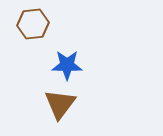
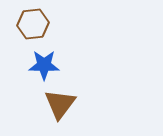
blue star: moved 23 px left
